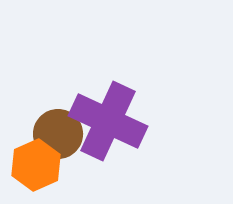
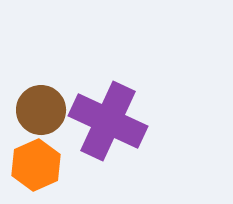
brown circle: moved 17 px left, 24 px up
